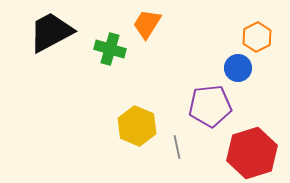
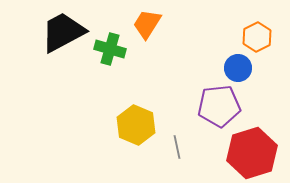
black trapezoid: moved 12 px right
purple pentagon: moved 9 px right
yellow hexagon: moved 1 px left, 1 px up
